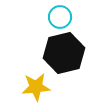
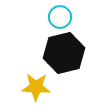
yellow star: rotated 8 degrees clockwise
